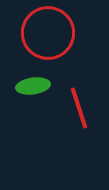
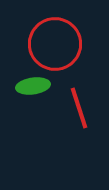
red circle: moved 7 px right, 11 px down
